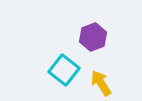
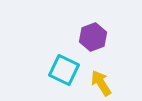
cyan square: rotated 12 degrees counterclockwise
